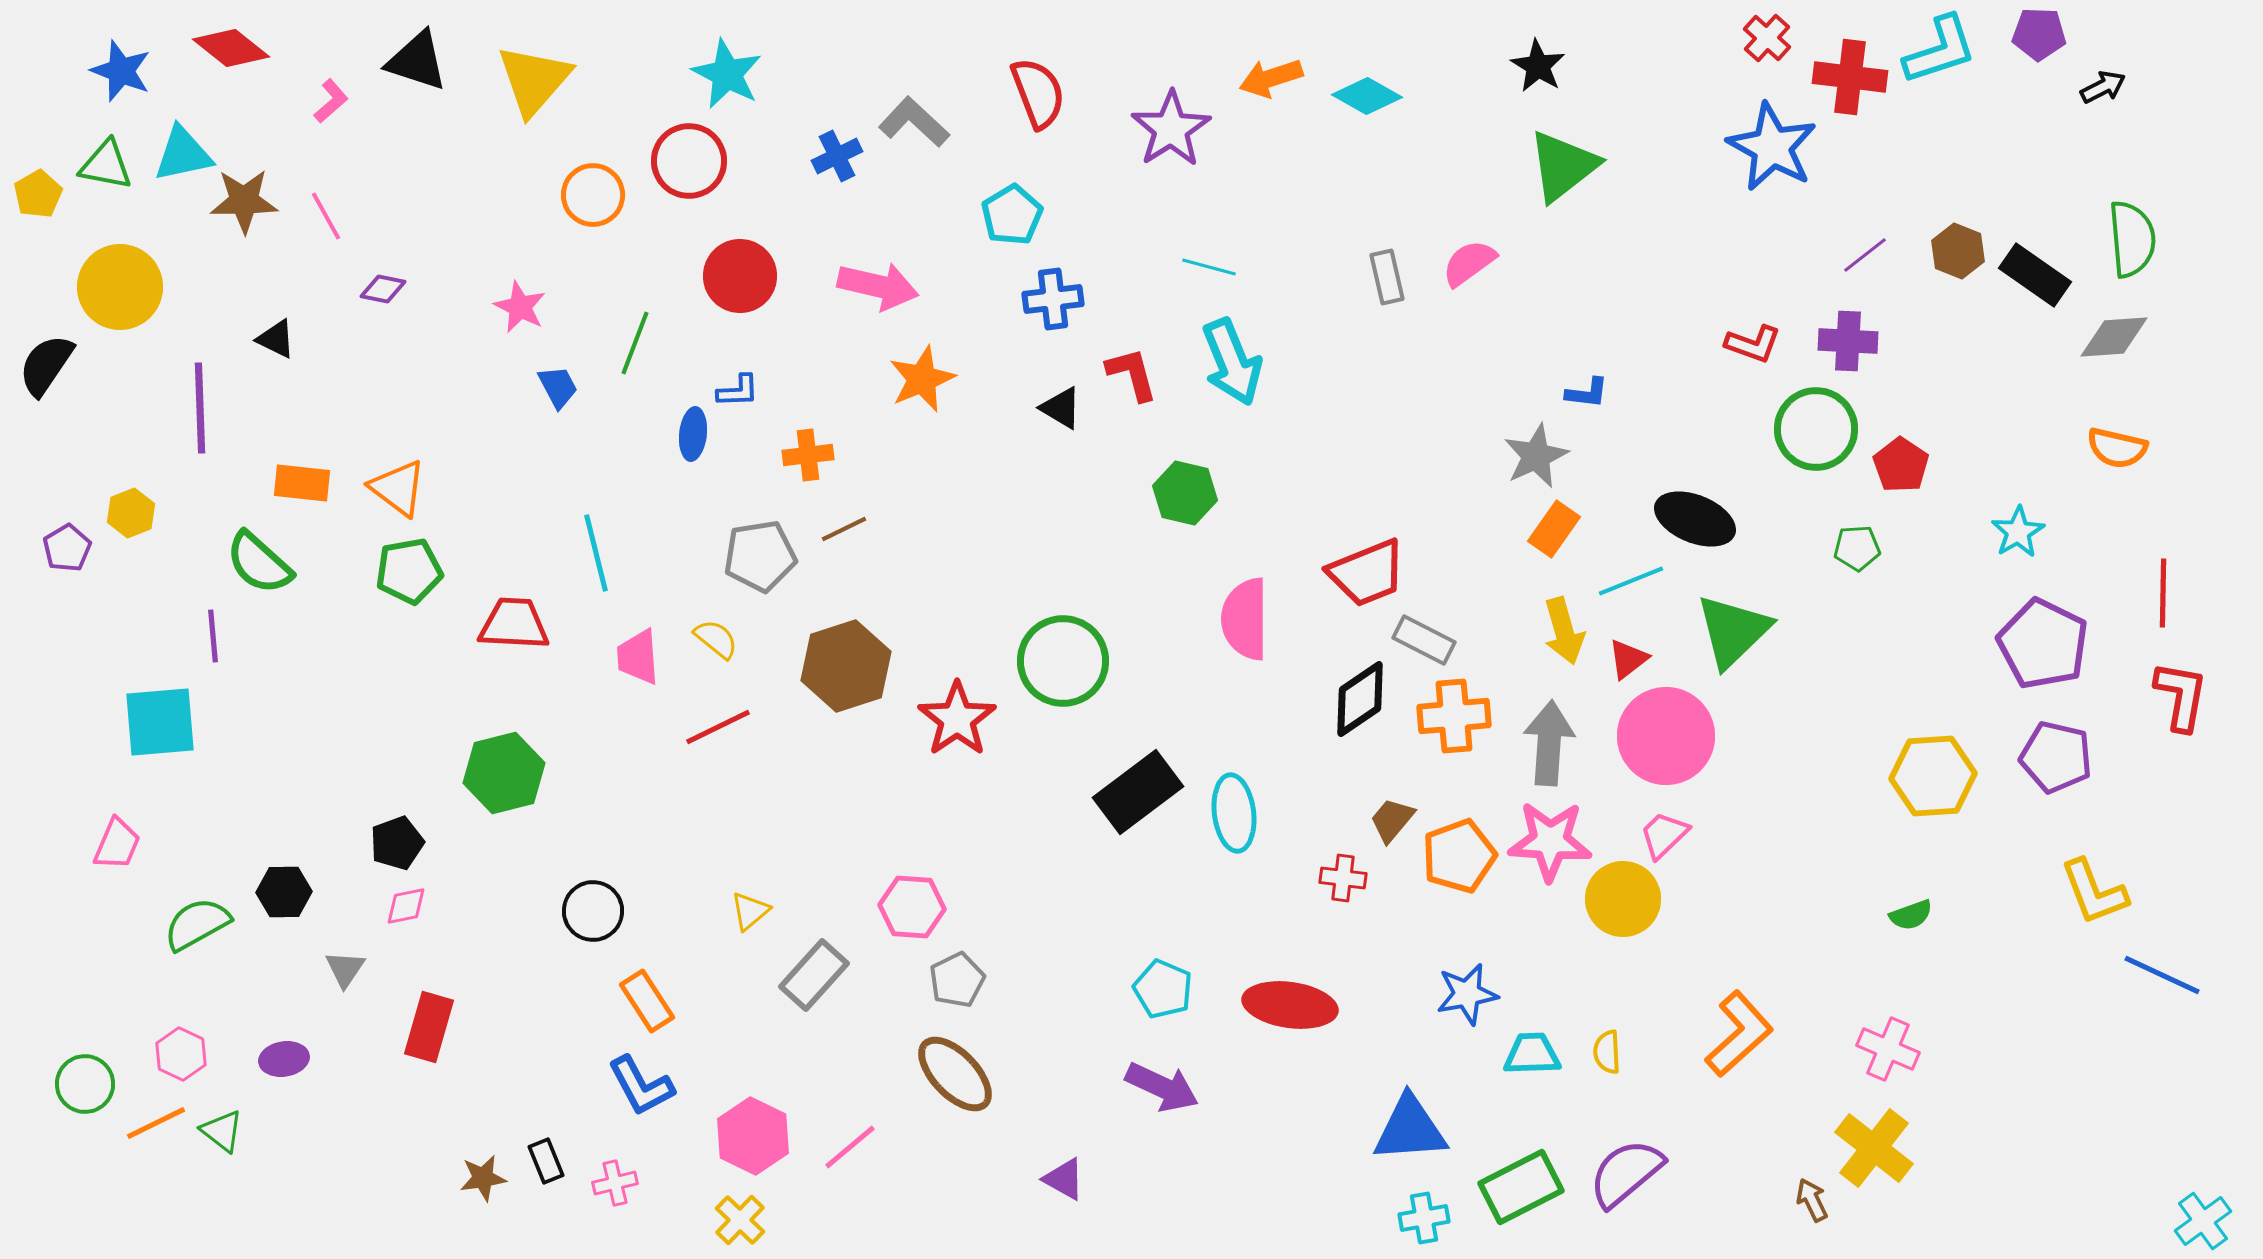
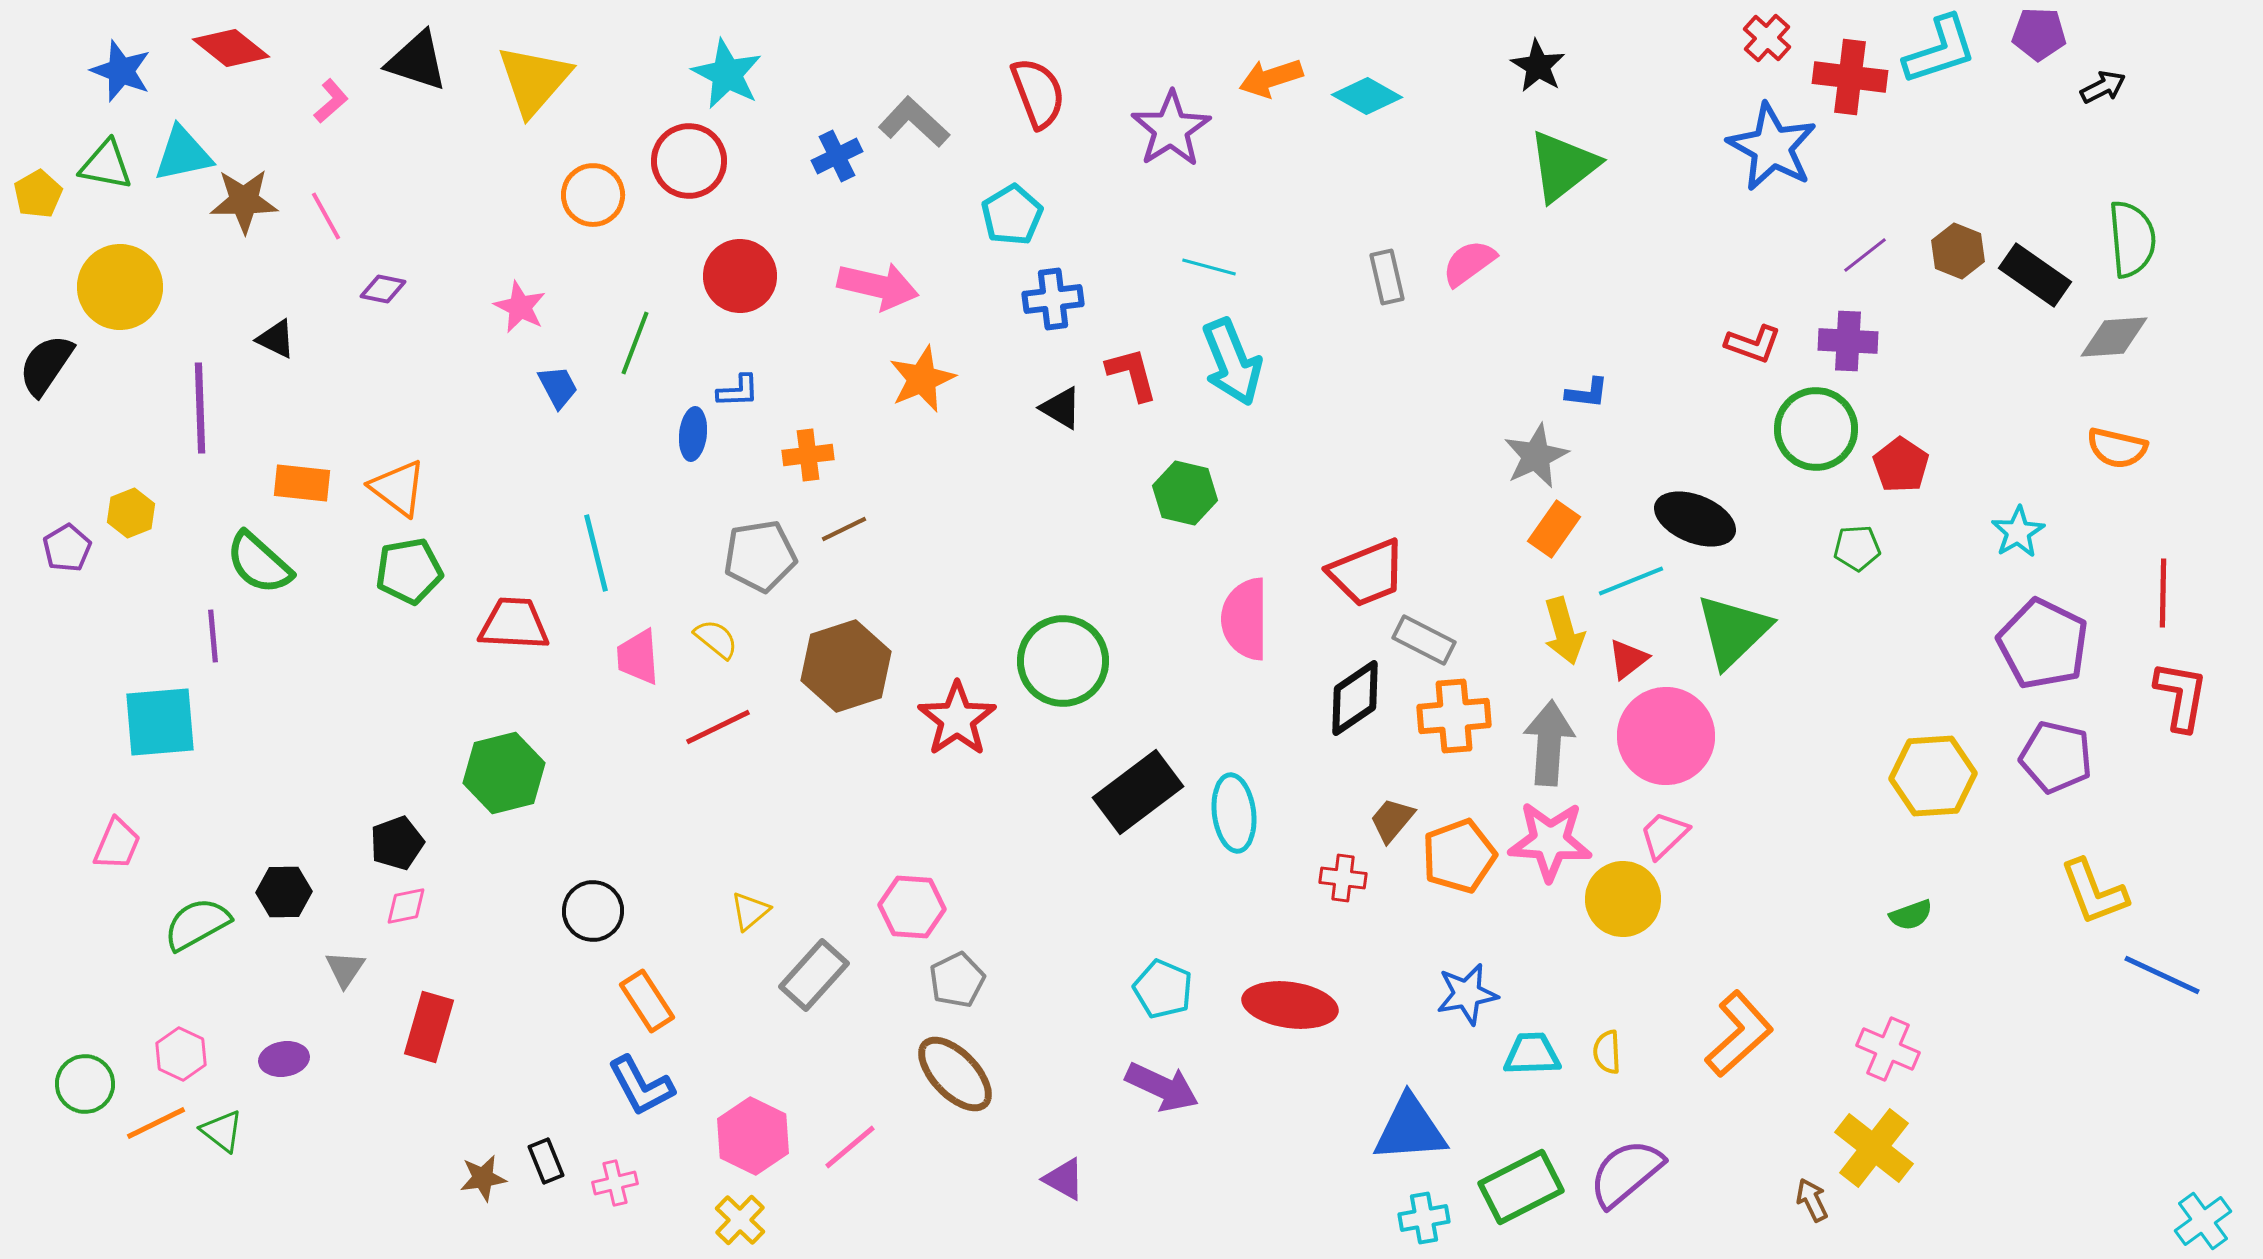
black diamond at (1360, 699): moved 5 px left, 1 px up
